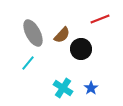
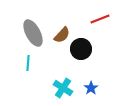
cyan line: rotated 35 degrees counterclockwise
